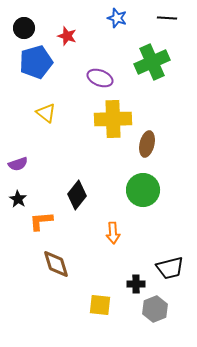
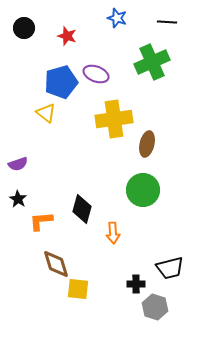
black line: moved 4 px down
blue pentagon: moved 25 px right, 20 px down
purple ellipse: moved 4 px left, 4 px up
yellow cross: moved 1 px right; rotated 6 degrees counterclockwise
black diamond: moved 5 px right, 14 px down; rotated 24 degrees counterclockwise
yellow square: moved 22 px left, 16 px up
gray hexagon: moved 2 px up; rotated 20 degrees counterclockwise
